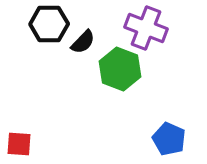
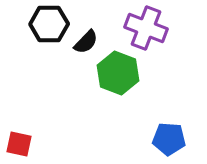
black semicircle: moved 3 px right
green hexagon: moved 2 px left, 4 px down
blue pentagon: rotated 20 degrees counterclockwise
red square: rotated 8 degrees clockwise
